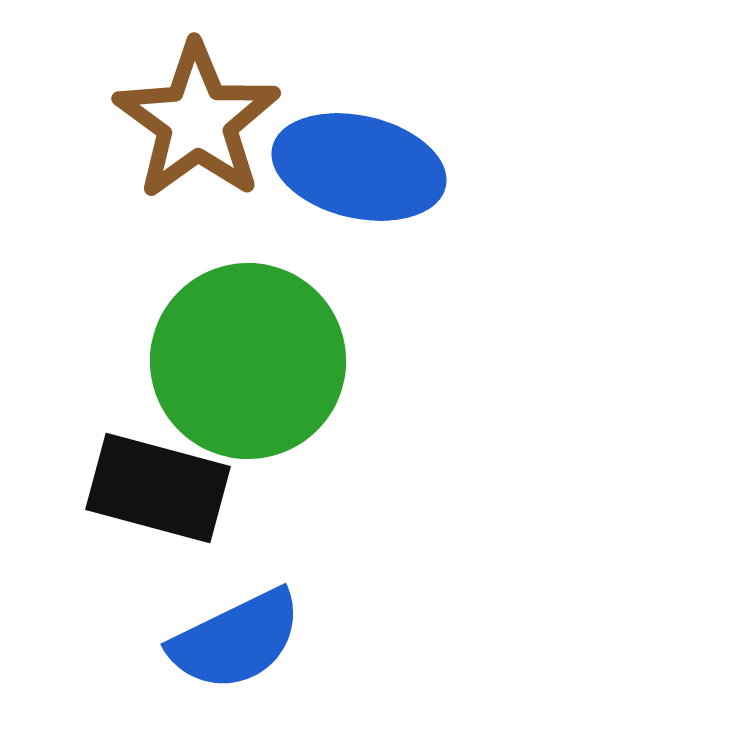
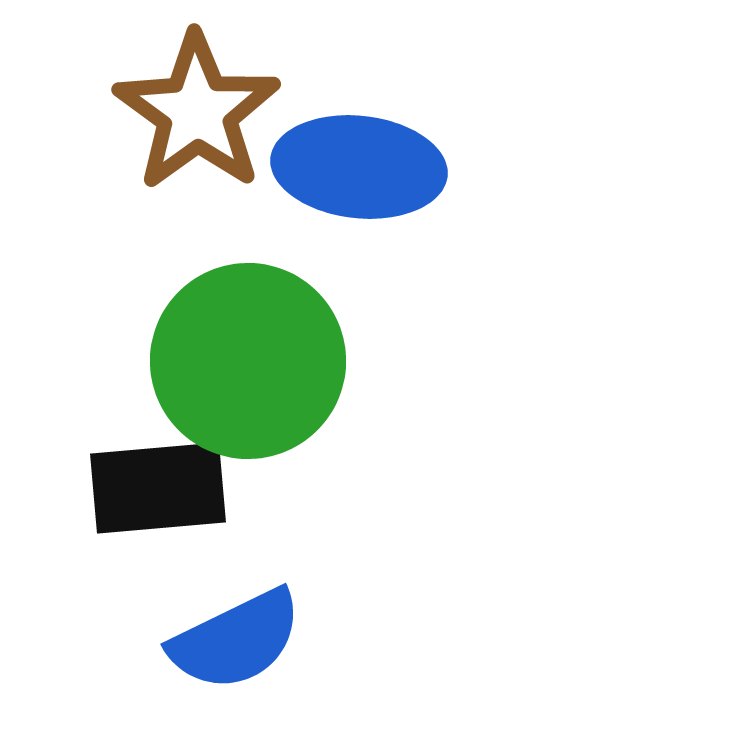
brown star: moved 9 px up
blue ellipse: rotated 7 degrees counterclockwise
black rectangle: rotated 20 degrees counterclockwise
